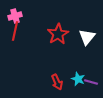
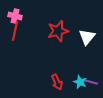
pink cross: rotated 32 degrees clockwise
red star: moved 3 px up; rotated 15 degrees clockwise
cyan star: moved 2 px right, 3 px down
